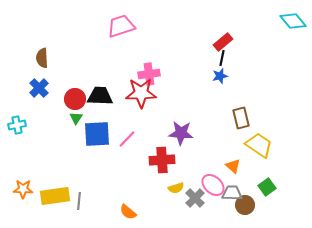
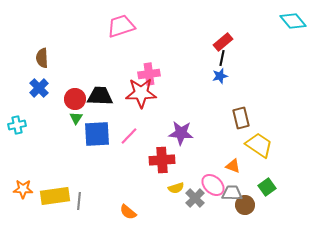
pink line: moved 2 px right, 3 px up
orange triangle: rotated 21 degrees counterclockwise
